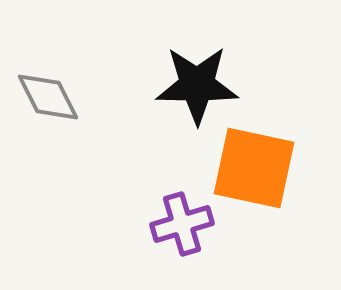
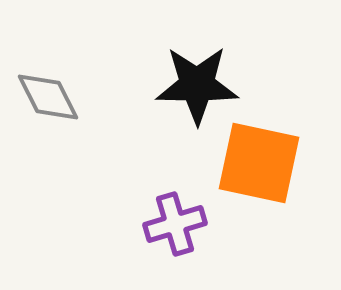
orange square: moved 5 px right, 5 px up
purple cross: moved 7 px left
